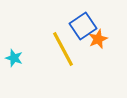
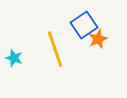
blue square: moved 1 px right, 1 px up
yellow line: moved 8 px left; rotated 9 degrees clockwise
